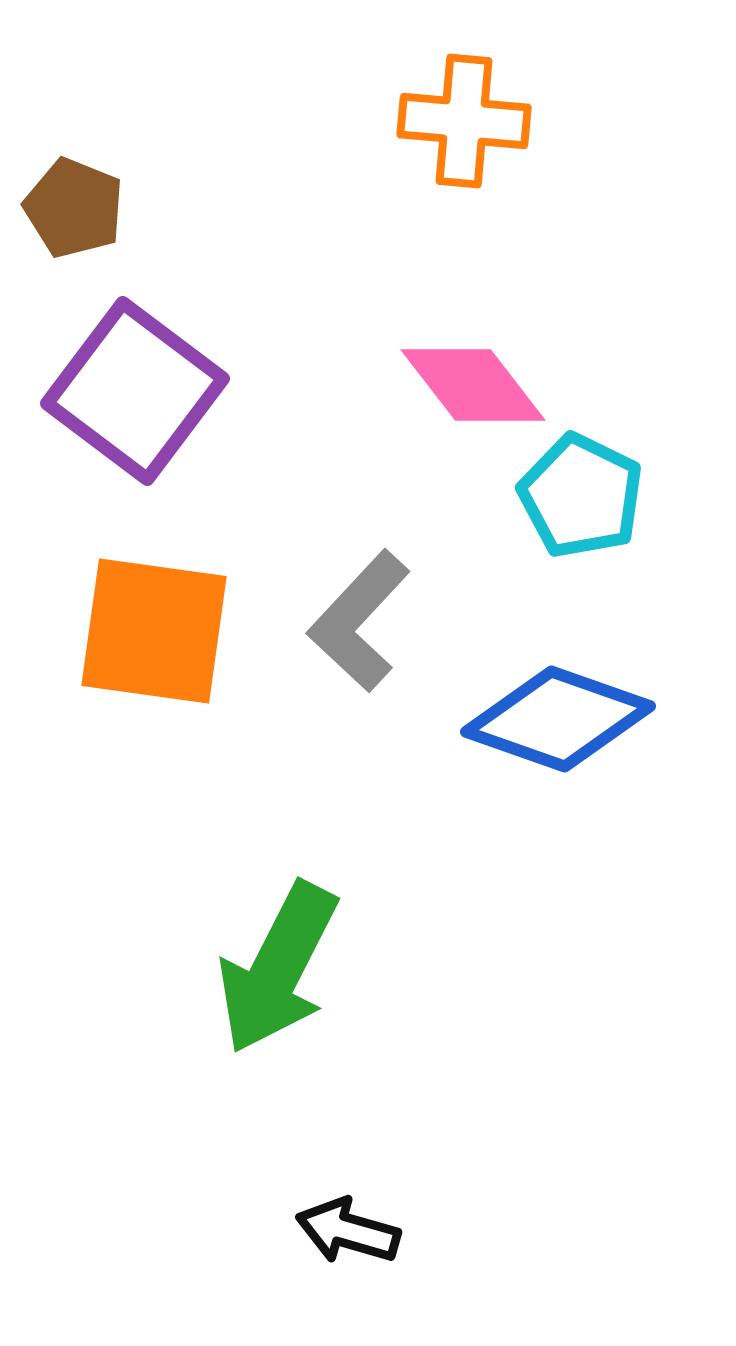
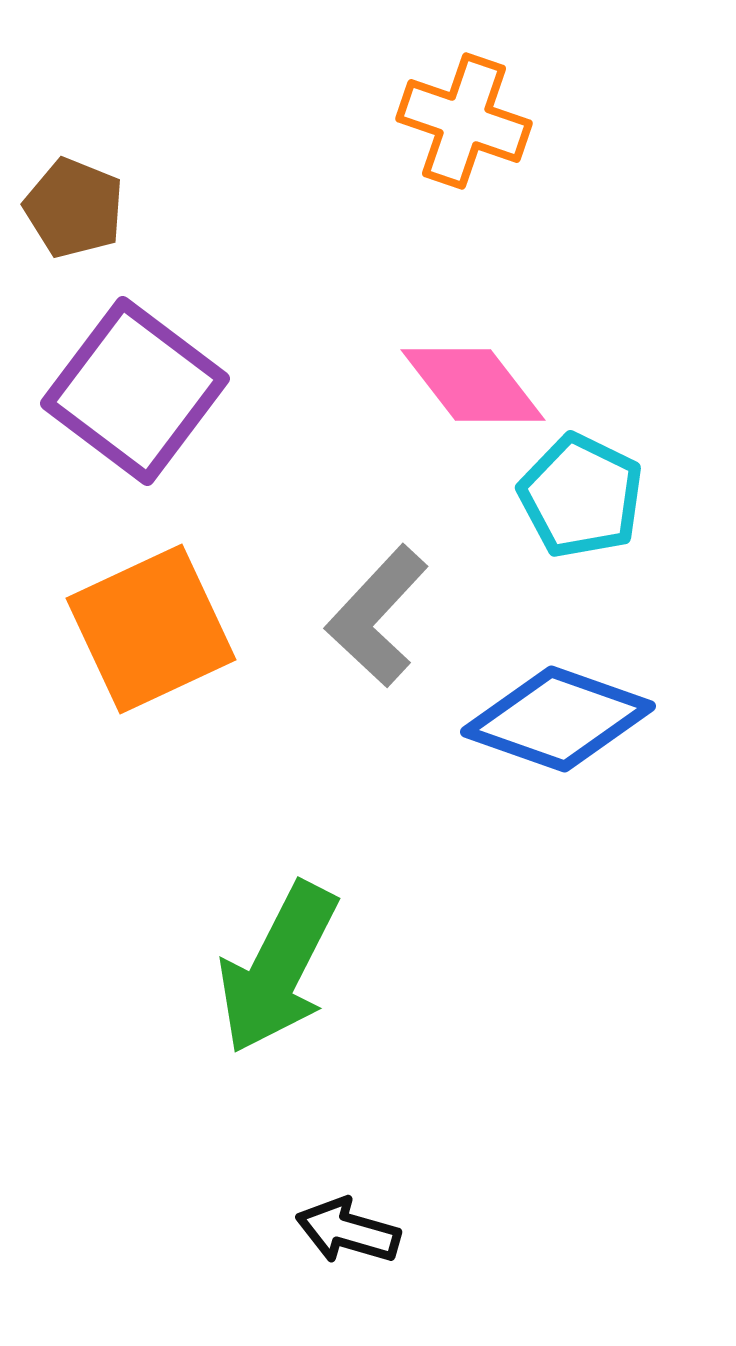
orange cross: rotated 14 degrees clockwise
gray L-shape: moved 18 px right, 5 px up
orange square: moved 3 px left, 2 px up; rotated 33 degrees counterclockwise
